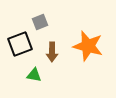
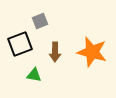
gray square: moved 1 px up
orange star: moved 4 px right, 6 px down
brown arrow: moved 3 px right
